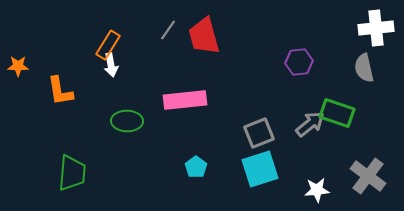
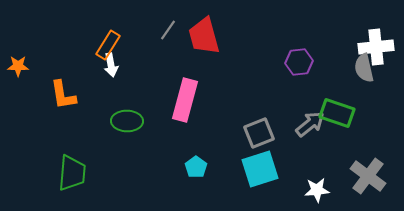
white cross: moved 19 px down
orange L-shape: moved 3 px right, 4 px down
pink rectangle: rotated 69 degrees counterclockwise
